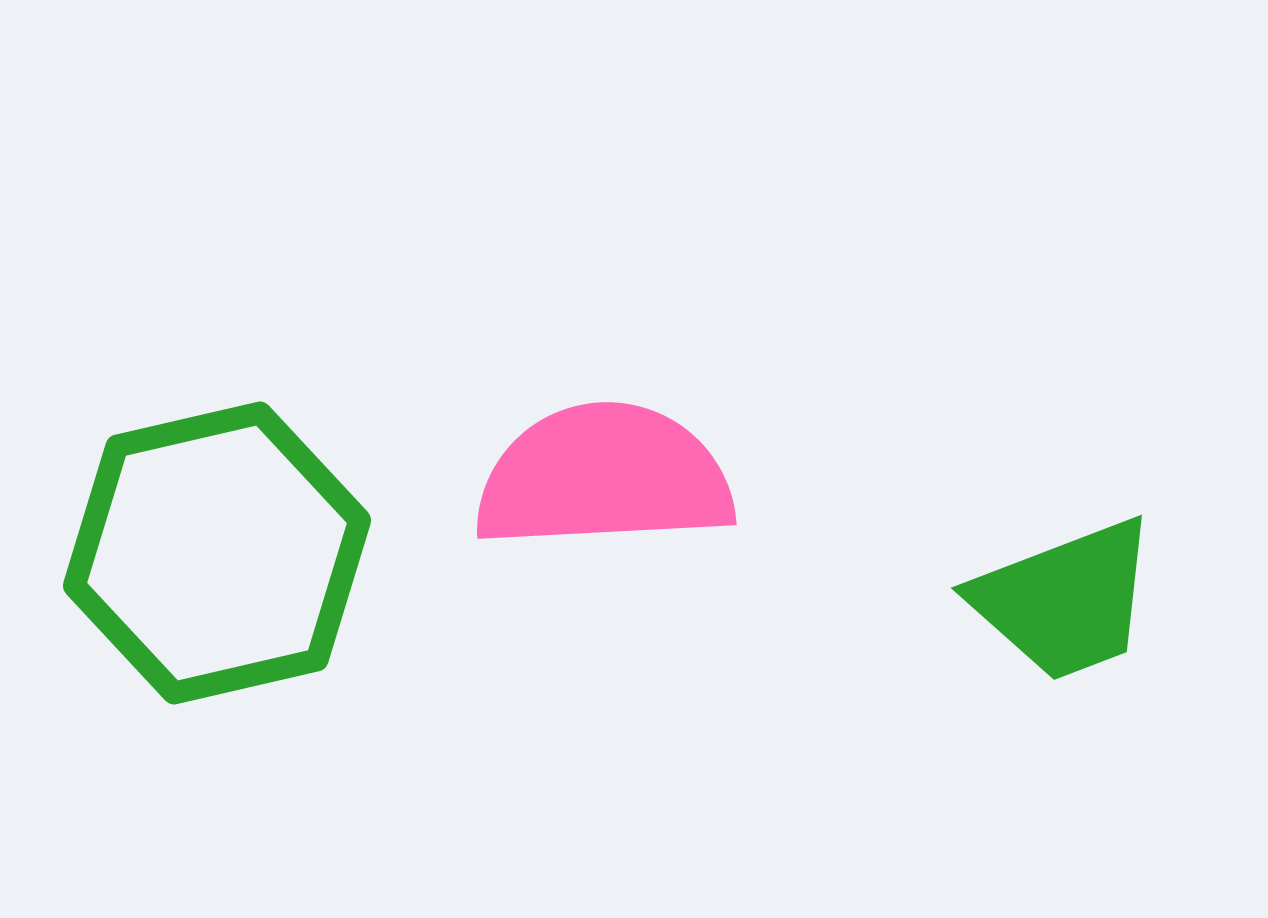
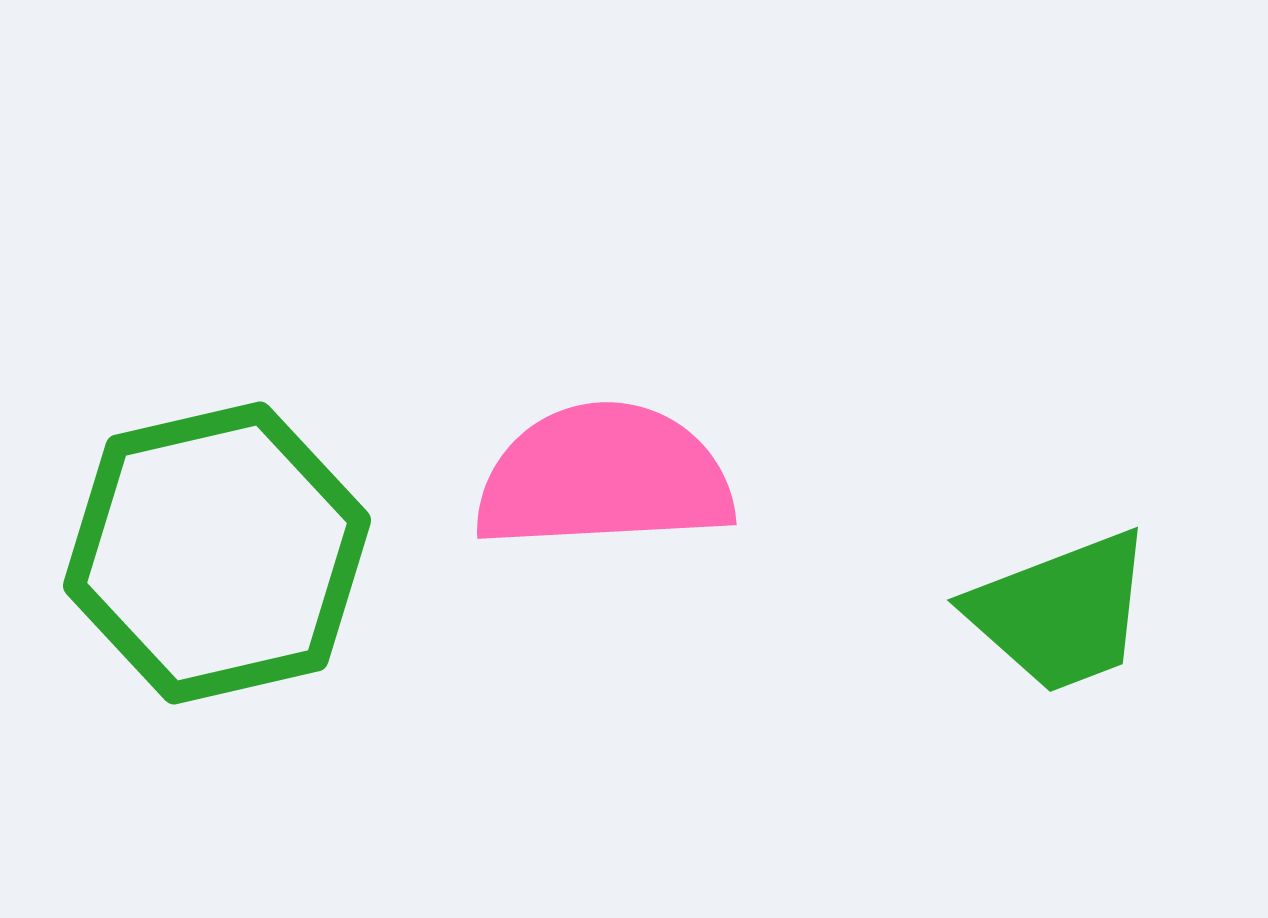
green trapezoid: moved 4 px left, 12 px down
